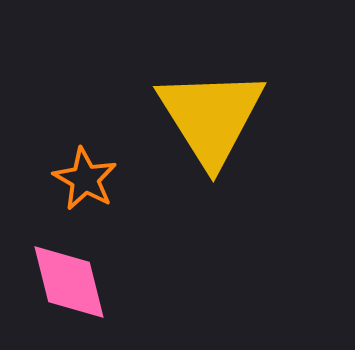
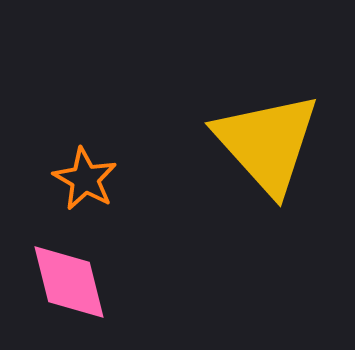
yellow triangle: moved 56 px right, 26 px down; rotated 10 degrees counterclockwise
